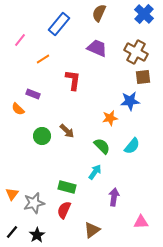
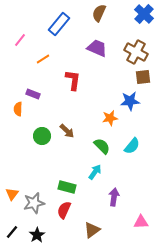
orange semicircle: rotated 48 degrees clockwise
